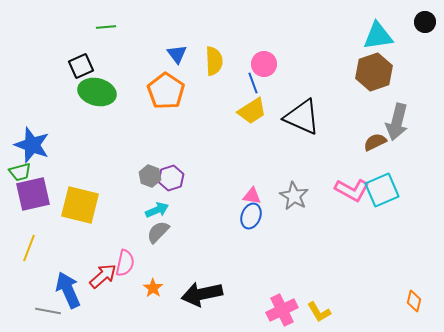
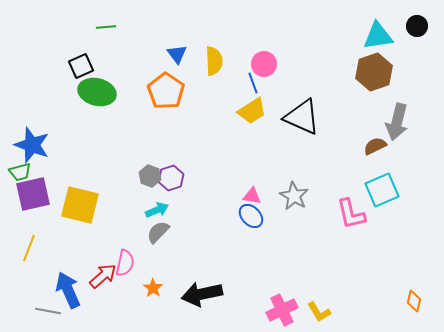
black circle: moved 8 px left, 4 px down
brown semicircle: moved 4 px down
pink L-shape: moved 1 px left, 24 px down; rotated 48 degrees clockwise
blue ellipse: rotated 65 degrees counterclockwise
